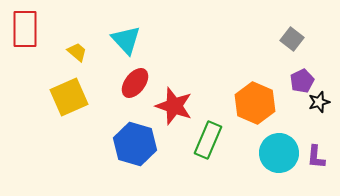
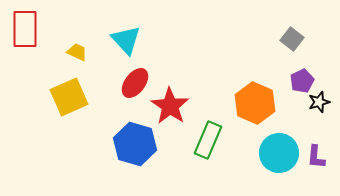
yellow trapezoid: rotated 15 degrees counterclockwise
red star: moved 4 px left; rotated 15 degrees clockwise
